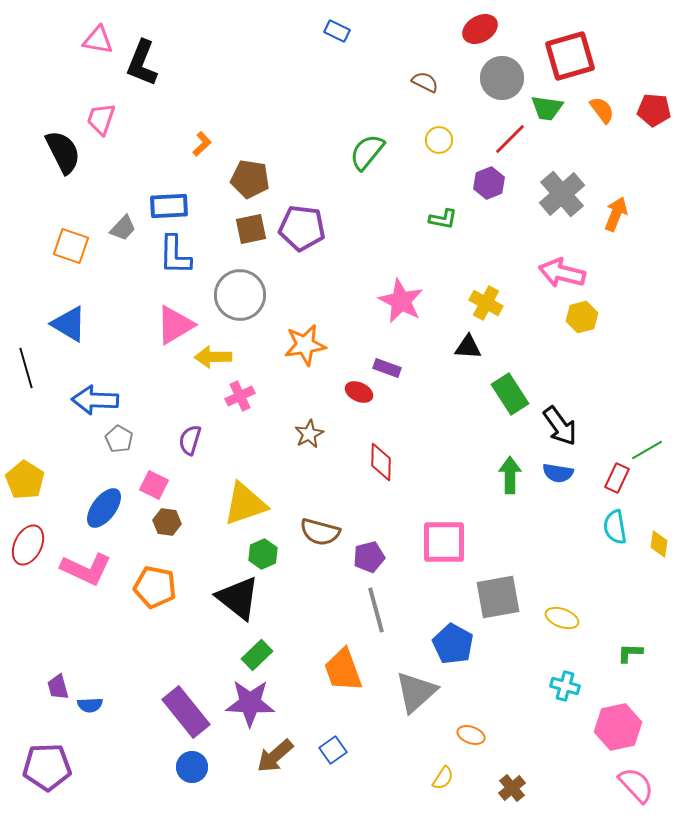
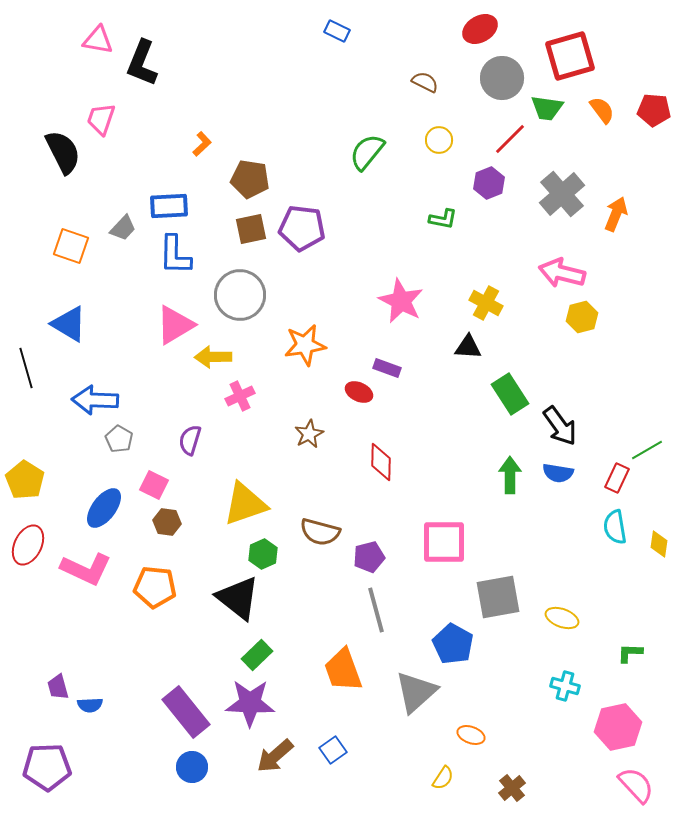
orange pentagon at (155, 587): rotated 6 degrees counterclockwise
